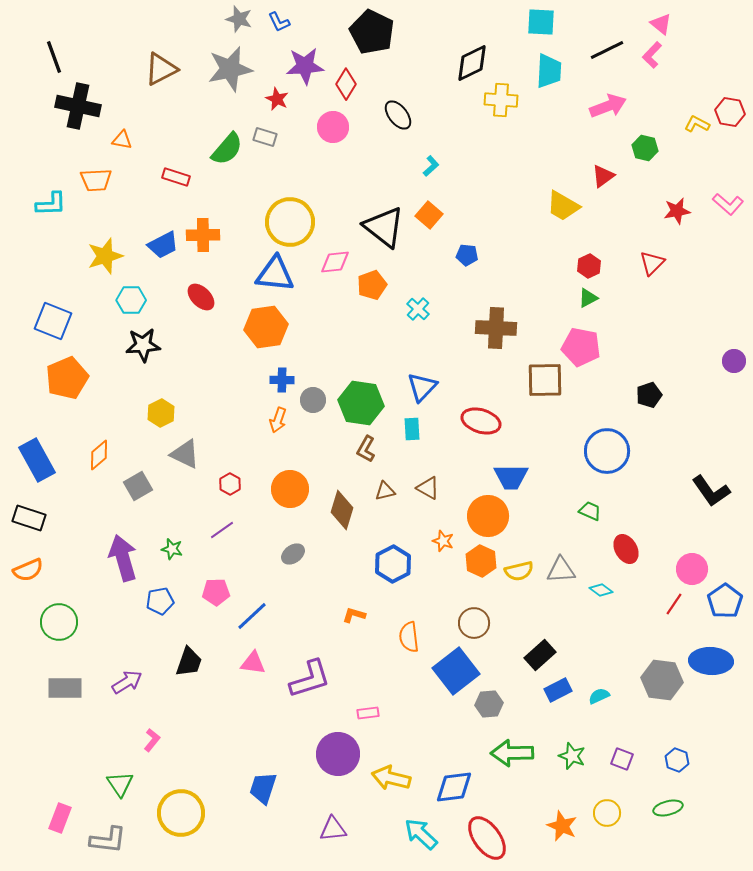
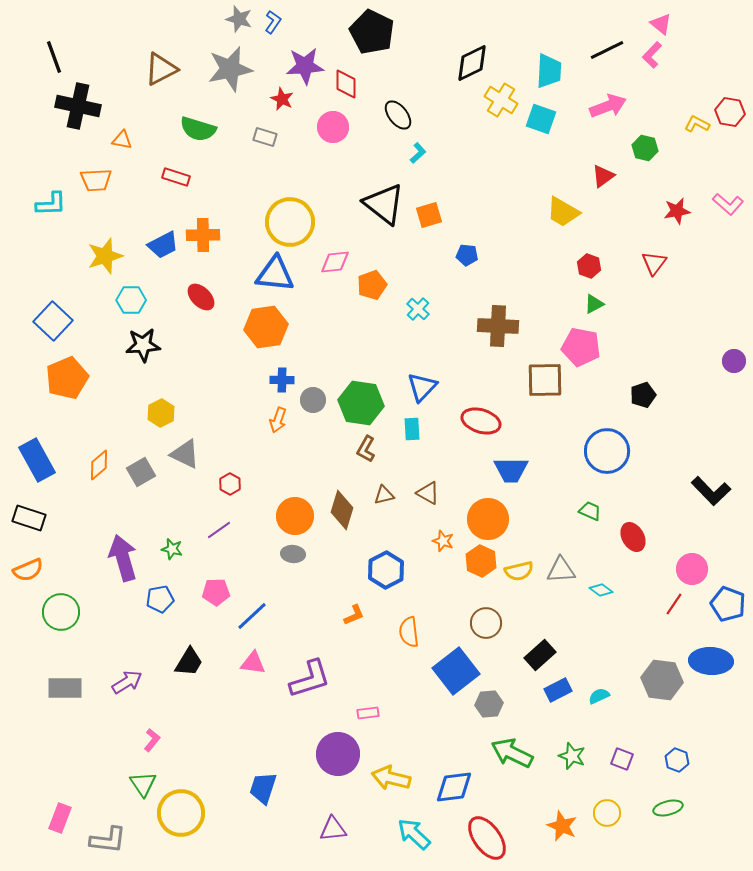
blue L-shape at (279, 22): moved 6 px left; rotated 120 degrees counterclockwise
cyan square at (541, 22): moved 97 px down; rotated 16 degrees clockwise
red diamond at (346, 84): rotated 32 degrees counterclockwise
red star at (277, 99): moved 5 px right
yellow cross at (501, 100): rotated 28 degrees clockwise
green semicircle at (227, 149): moved 29 px left, 20 px up; rotated 66 degrees clockwise
cyan L-shape at (431, 166): moved 13 px left, 13 px up
yellow trapezoid at (563, 206): moved 6 px down
orange square at (429, 215): rotated 32 degrees clockwise
black triangle at (384, 227): moved 23 px up
red triangle at (652, 263): moved 2 px right; rotated 8 degrees counterclockwise
red hexagon at (589, 266): rotated 15 degrees counterclockwise
green triangle at (588, 298): moved 6 px right, 6 px down
blue square at (53, 321): rotated 21 degrees clockwise
brown cross at (496, 328): moved 2 px right, 2 px up
black pentagon at (649, 395): moved 6 px left
orange diamond at (99, 455): moved 10 px down
blue trapezoid at (511, 477): moved 7 px up
gray square at (138, 486): moved 3 px right, 14 px up
brown triangle at (428, 488): moved 5 px down
orange circle at (290, 489): moved 5 px right, 27 px down
brown triangle at (385, 491): moved 1 px left, 4 px down
black L-shape at (711, 491): rotated 9 degrees counterclockwise
orange circle at (488, 516): moved 3 px down
purple line at (222, 530): moved 3 px left
red ellipse at (626, 549): moved 7 px right, 12 px up
gray ellipse at (293, 554): rotated 40 degrees clockwise
blue hexagon at (393, 564): moved 7 px left, 6 px down
blue pentagon at (160, 601): moved 2 px up
blue pentagon at (725, 601): moved 3 px right, 3 px down; rotated 16 degrees counterclockwise
orange L-shape at (354, 615): rotated 140 degrees clockwise
green circle at (59, 622): moved 2 px right, 10 px up
brown circle at (474, 623): moved 12 px right
orange semicircle at (409, 637): moved 5 px up
black trapezoid at (189, 662): rotated 12 degrees clockwise
green arrow at (512, 753): rotated 27 degrees clockwise
green triangle at (120, 784): moved 23 px right
cyan arrow at (421, 834): moved 7 px left
